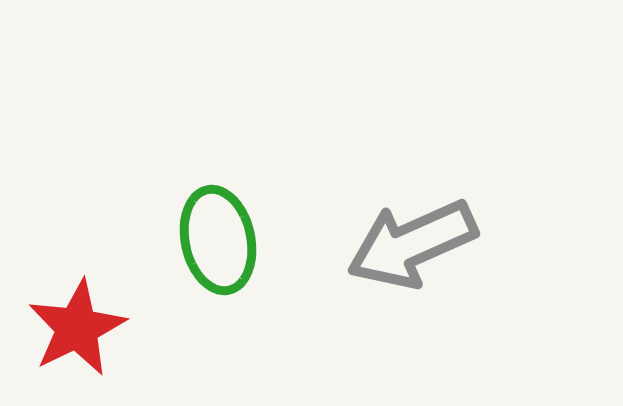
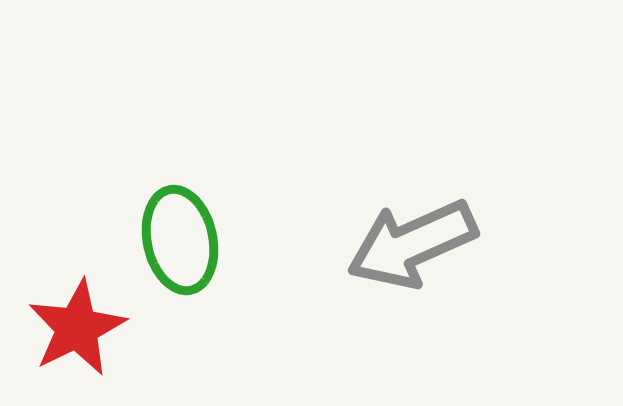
green ellipse: moved 38 px left
